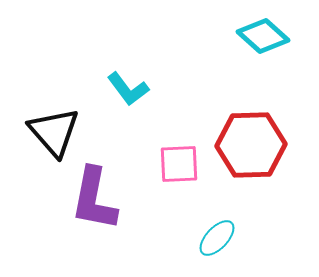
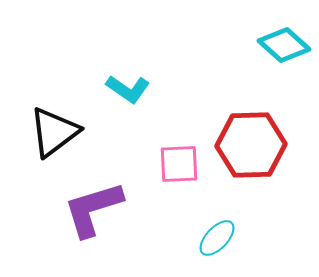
cyan diamond: moved 21 px right, 9 px down
cyan L-shape: rotated 18 degrees counterclockwise
black triangle: rotated 34 degrees clockwise
purple L-shape: moved 1 px left, 10 px down; rotated 62 degrees clockwise
